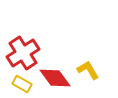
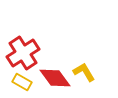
yellow L-shape: moved 4 px left, 2 px down
yellow rectangle: moved 2 px up
